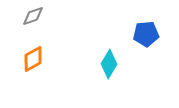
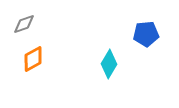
gray diamond: moved 9 px left, 8 px down
